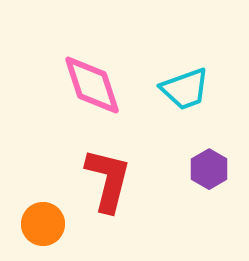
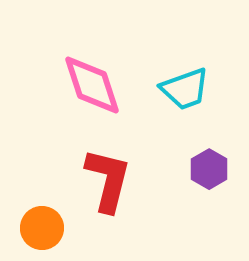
orange circle: moved 1 px left, 4 px down
